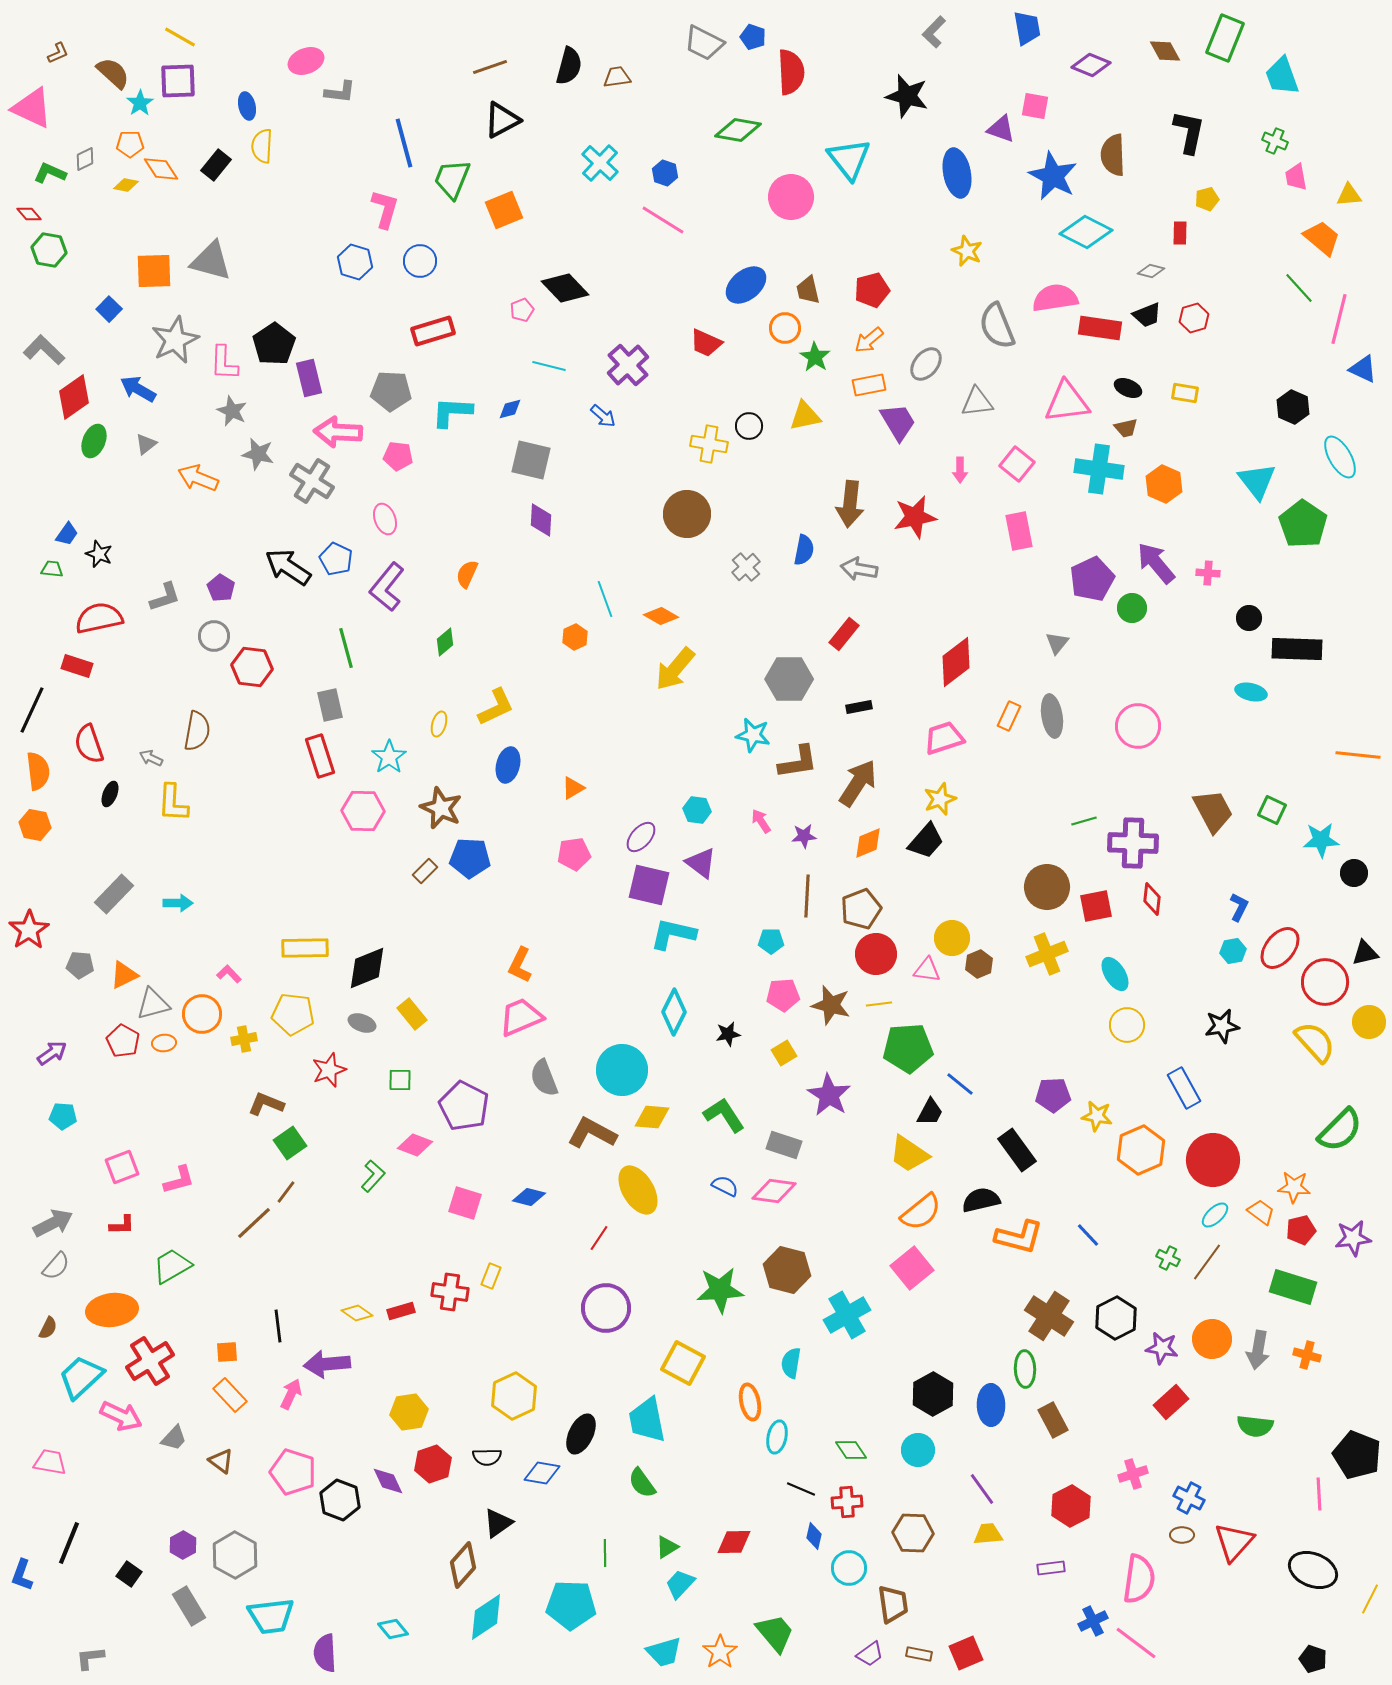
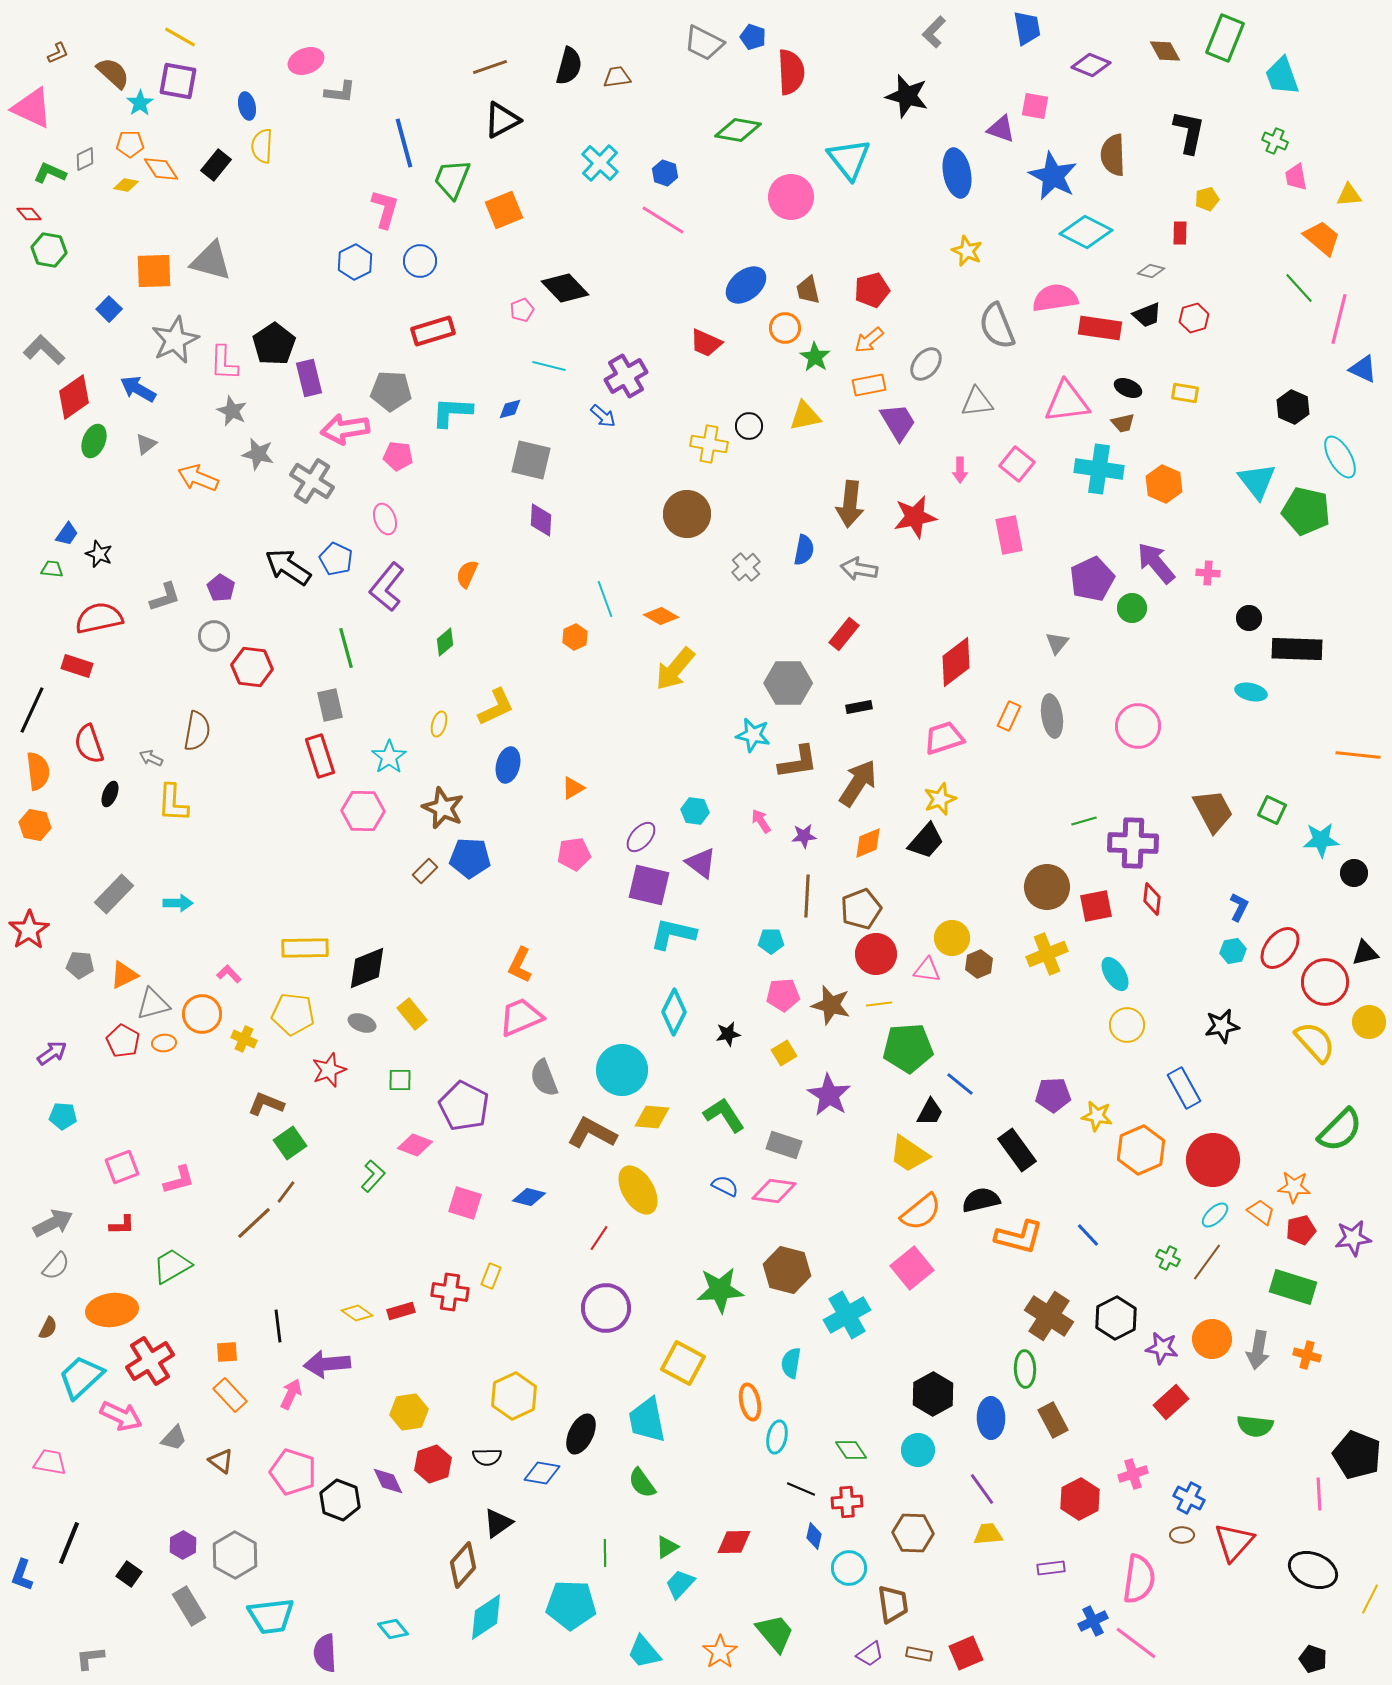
purple square at (178, 81): rotated 12 degrees clockwise
blue hexagon at (355, 262): rotated 16 degrees clockwise
purple cross at (628, 365): moved 2 px left, 11 px down; rotated 12 degrees clockwise
brown trapezoid at (1126, 428): moved 3 px left, 5 px up
pink arrow at (338, 432): moved 7 px right, 3 px up; rotated 12 degrees counterclockwise
green pentagon at (1303, 524): moved 3 px right, 13 px up; rotated 21 degrees counterclockwise
pink rectangle at (1019, 531): moved 10 px left, 4 px down
gray hexagon at (789, 679): moved 1 px left, 4 px down
brown star at (441, 808): moved 2 px right
cyan hexagon at (697, 810): moved 2 px left, 1 px down
yellow cross at (244, 1039): rotated 35 degrees clockwise
blue ellipse at (991, 1405): moved 13 px down
red hexagon at (1071, 1506): moved 9 px right, 7 px up
cyan trapezoid at (664, 1652): moved 20 px left; rotated 66 degrees clockwise
